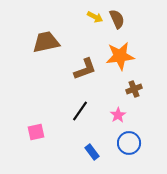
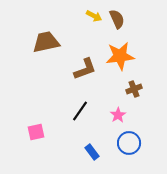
yellow arrow: moved 1 px left, 1 px up
